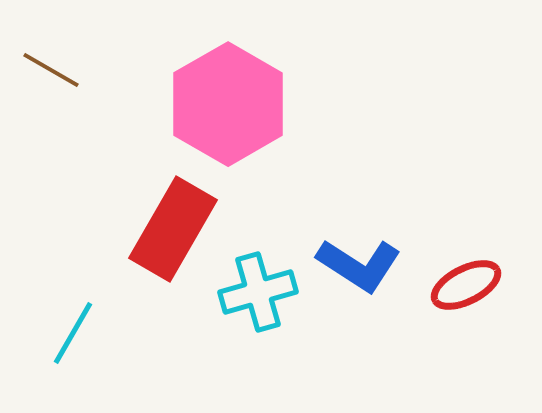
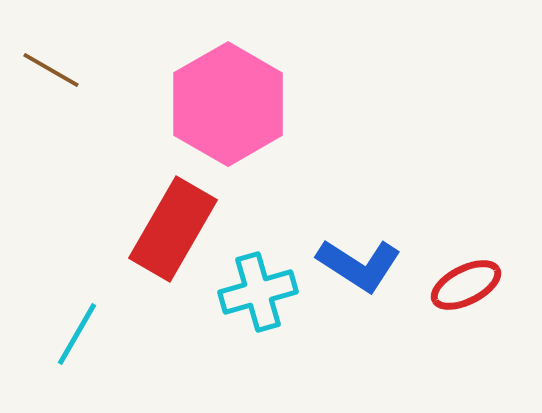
cyan line: moved 4 px right, 1 px down
